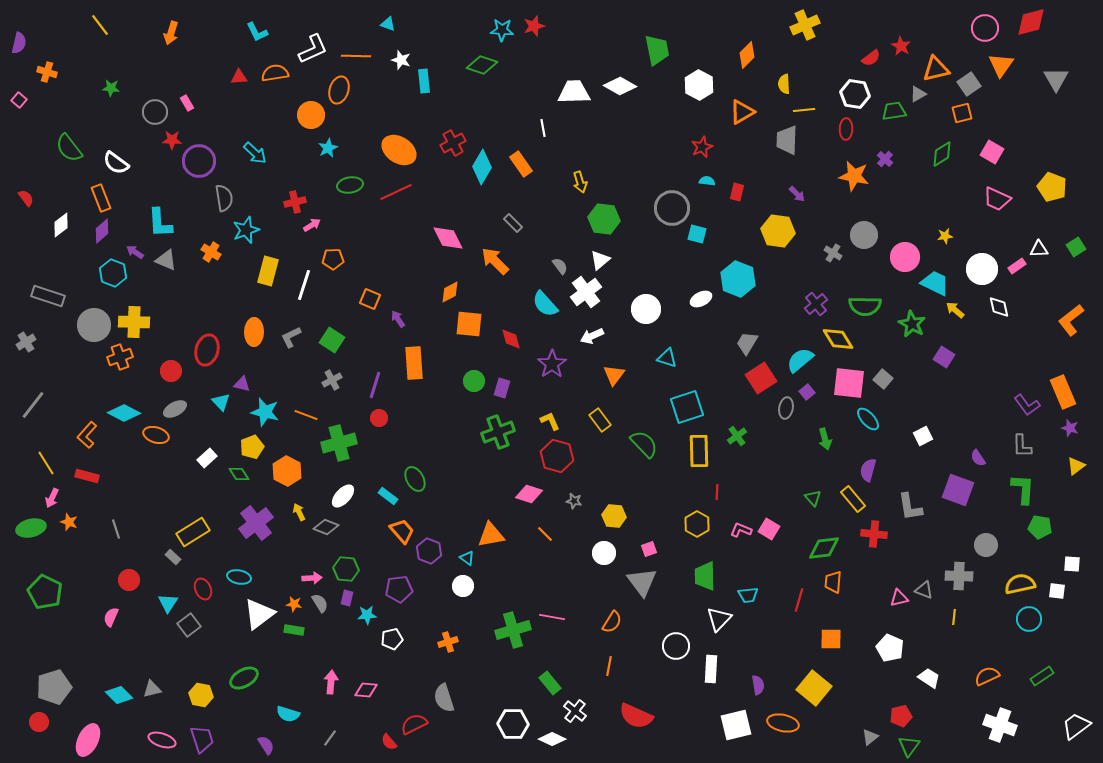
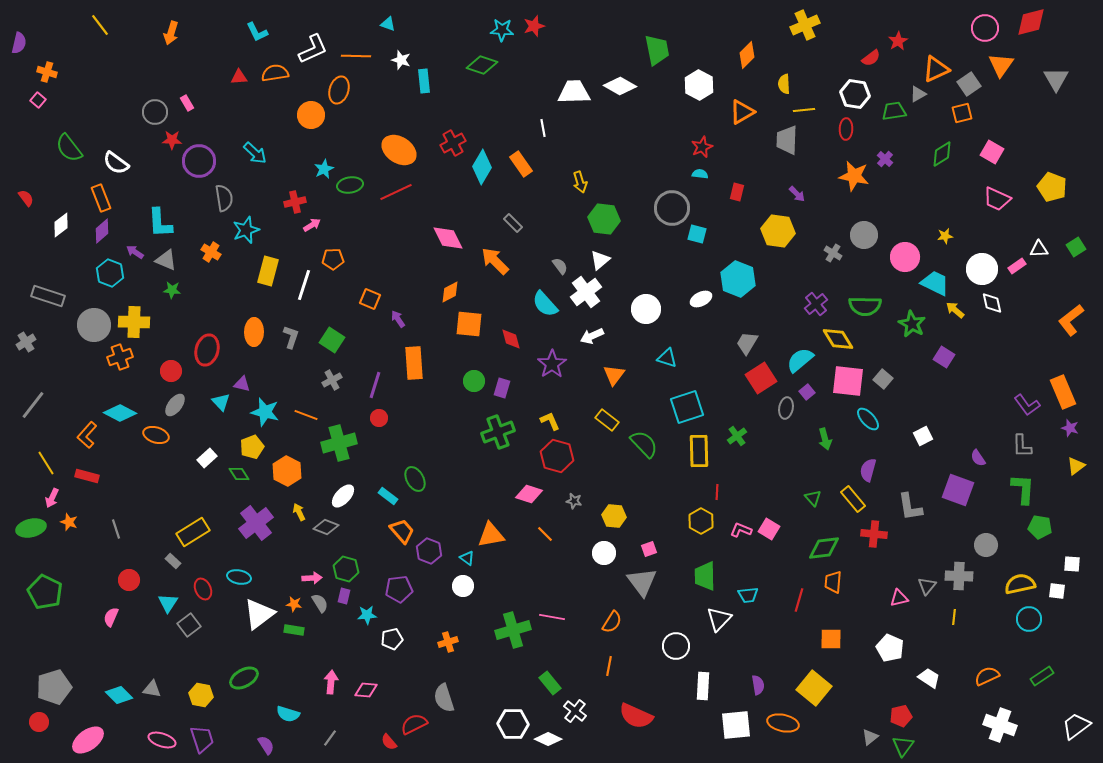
red star at (901, 46): moved 3 px left, 5 px up; rotated 12 degrees clockwise
orange triangle at (936, 69): rotated 12 degrees counterclockwise
green star at (111, 88): moved 61 px right, 202 px down
pink square at (19, 100): moved 19 px right
cyan star at (328, 148): moved 4 px left, 21 px down
cyan semicircle at (707, 181): moved 7 px left, 7 px up
cyan hexagon at (113, 273): moved 3 px left
white diamond at (999, 307): moved 7 px left, 4 px up
gray L-shape at (291, 337): rotated 135 degrees clockwise
pink square at (849, 383): moved 1 px left, 2 px up
gray ellipse at (175, 409): moved 4 px up; rotated 25 degrees counterclockwise
cyan diamond at (124, 413): moved 4 px left
yellow rectangle at (600, 420): moved 7 px right; rotated 15 degrees counterclockwise
yellow hexagon at (697, 524): moved 4 px right, 3 px up
gray rectangle at (173, 557): moved 4 px down
green hexagon at (346, 569): rotated 10 degrees clockwise
gray triangle at (924, 590): moved 3 px right, 4 px up; rotated 48 degrees clockwise
purple rectangle at (347, 598): moved 3 px left, 2 px up
white rectangle at (711, 669): moved 8 px left, 17 px down
gray triangle at (152, 689): rotated 24 degrees clockwise
white square at (736, 725): rotated 8 degrees clockwise
white diamond at (552, 739): moved 4 px left
pink ellipse at (88, 740): rotated 28 degrees clockwise
green triangle at (909, 746): moved 6 px left
